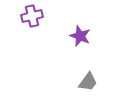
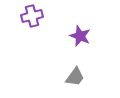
gray trapezoid: moved 13 px left, 5 px up
